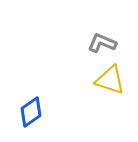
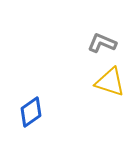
yellow triangle: moved 2 px down
